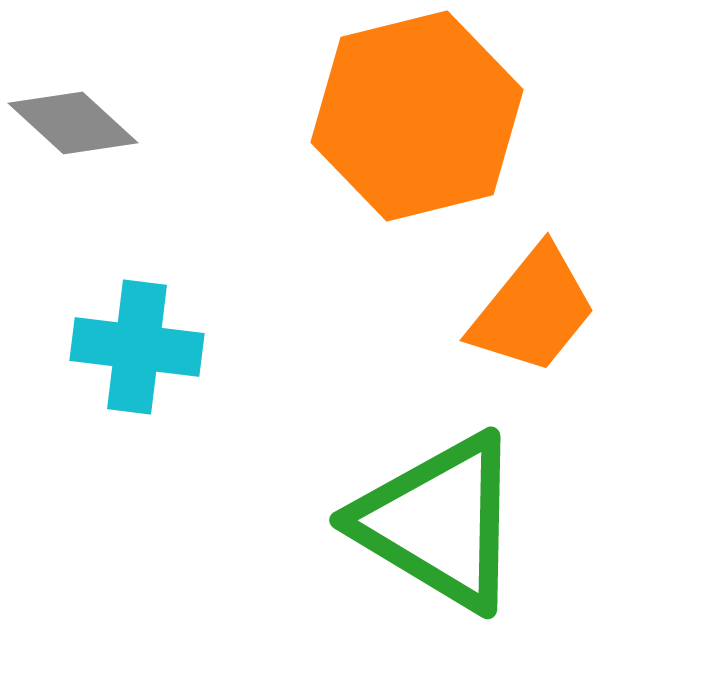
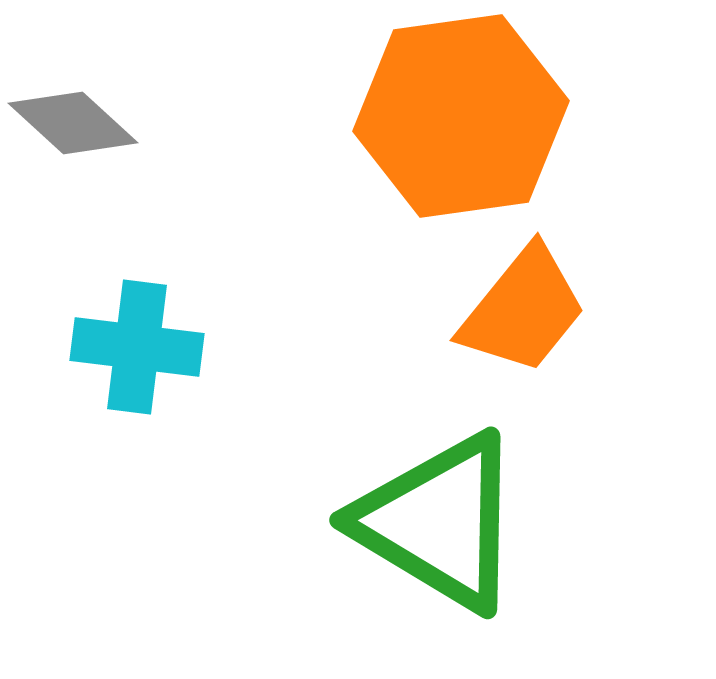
orange hexagon: moved 44 px right; rotated 6 degrees clockwise
orange trapezoid: moved 10 px left
